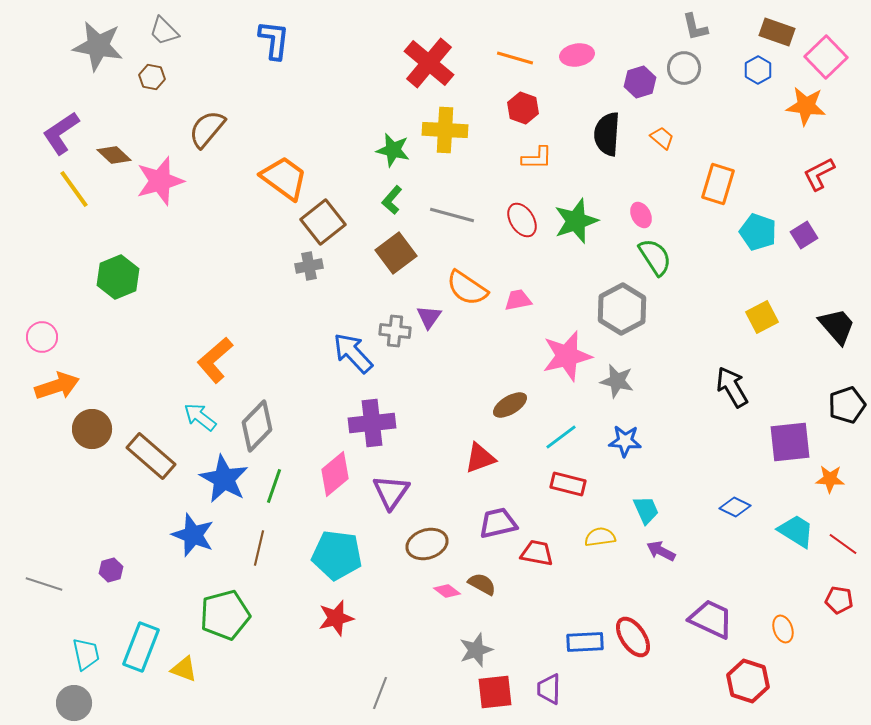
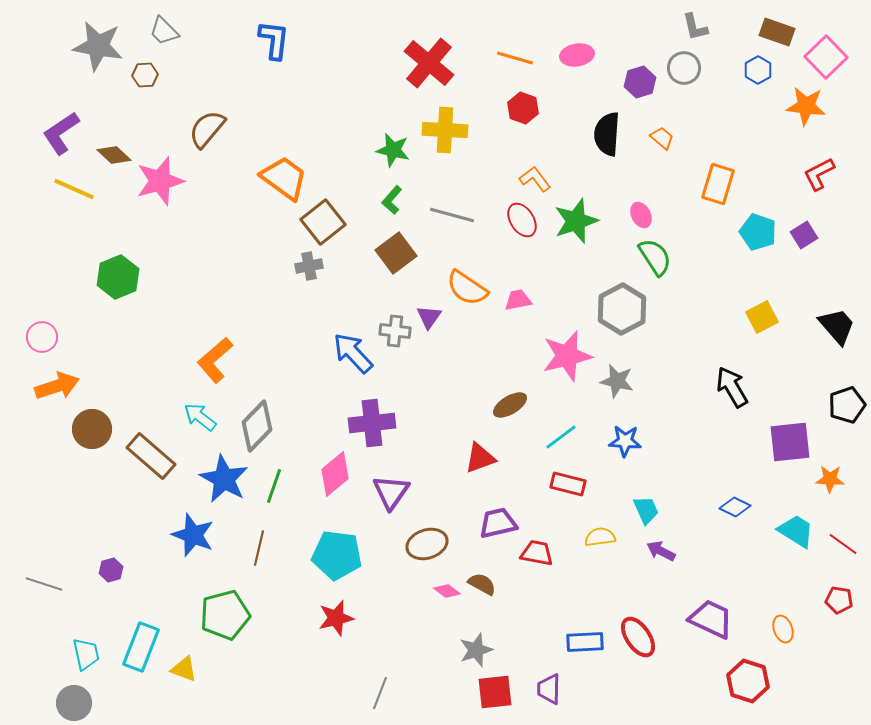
brown hexagon at (152, 77): moved 7 px left, 2 px up; rotated 15 degrees counterclockwise
orange L-shape at (537, 158): moved 2 px left, 21 px down; rotated 128 degrees counterclockwise
yellow line at (74, 189): rotated 30 degrees counterclockwise
red ellipse at (633, 637): moved 5 px right
